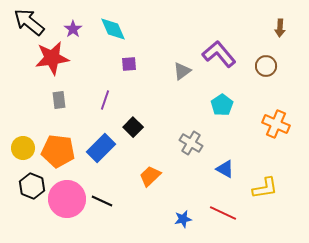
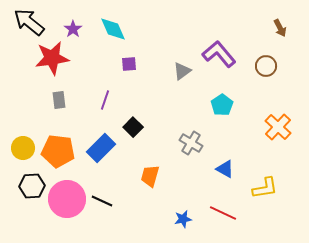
brown arrow: rotated 30 degrees counterclockwise
orange cross: moved 2 px right, 3 px down; rotated 20 degrees clockwise
orange trapezoid: rotated 30 degrees counterclockwise
black hexagon: rotated 25 degrees counterclockwise
